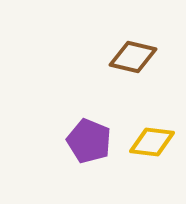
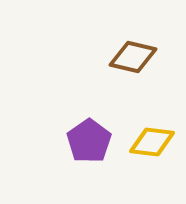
purple pentagon: rotated 15 degrees clockwise
